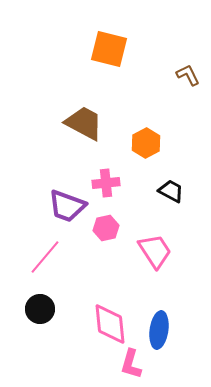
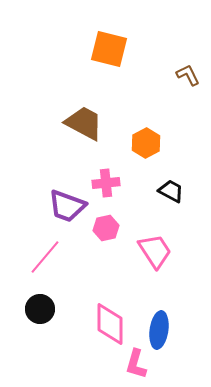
pink diamond: rotated 6 degrees clockwise
pink L-shape: moved 5 px right
